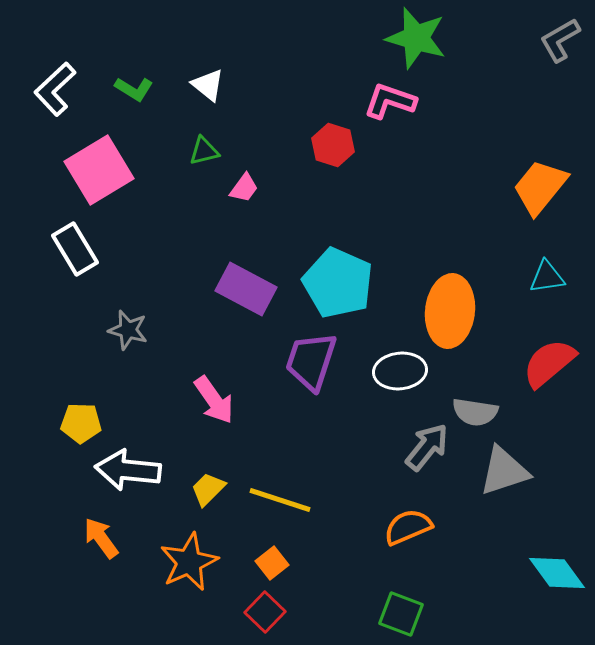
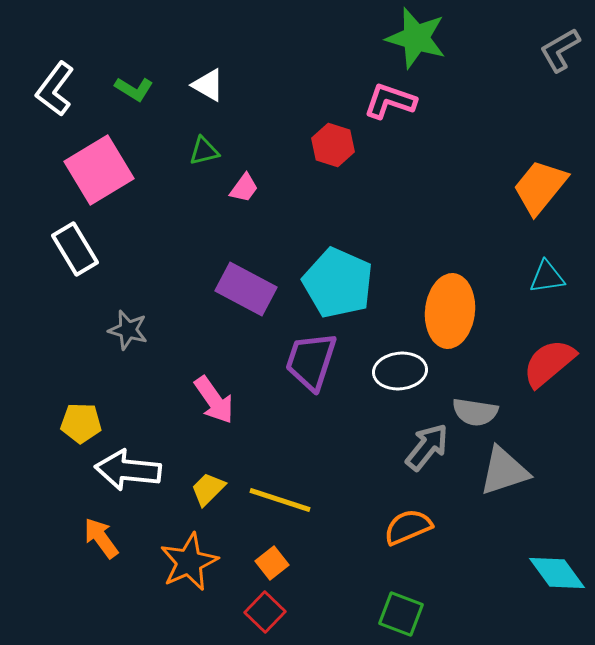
gray L-shape: moved 10 px down
white triangle: rotated 9 degrees counterclockwise
white L-shape: rotated 10 degrees counterclockwise
